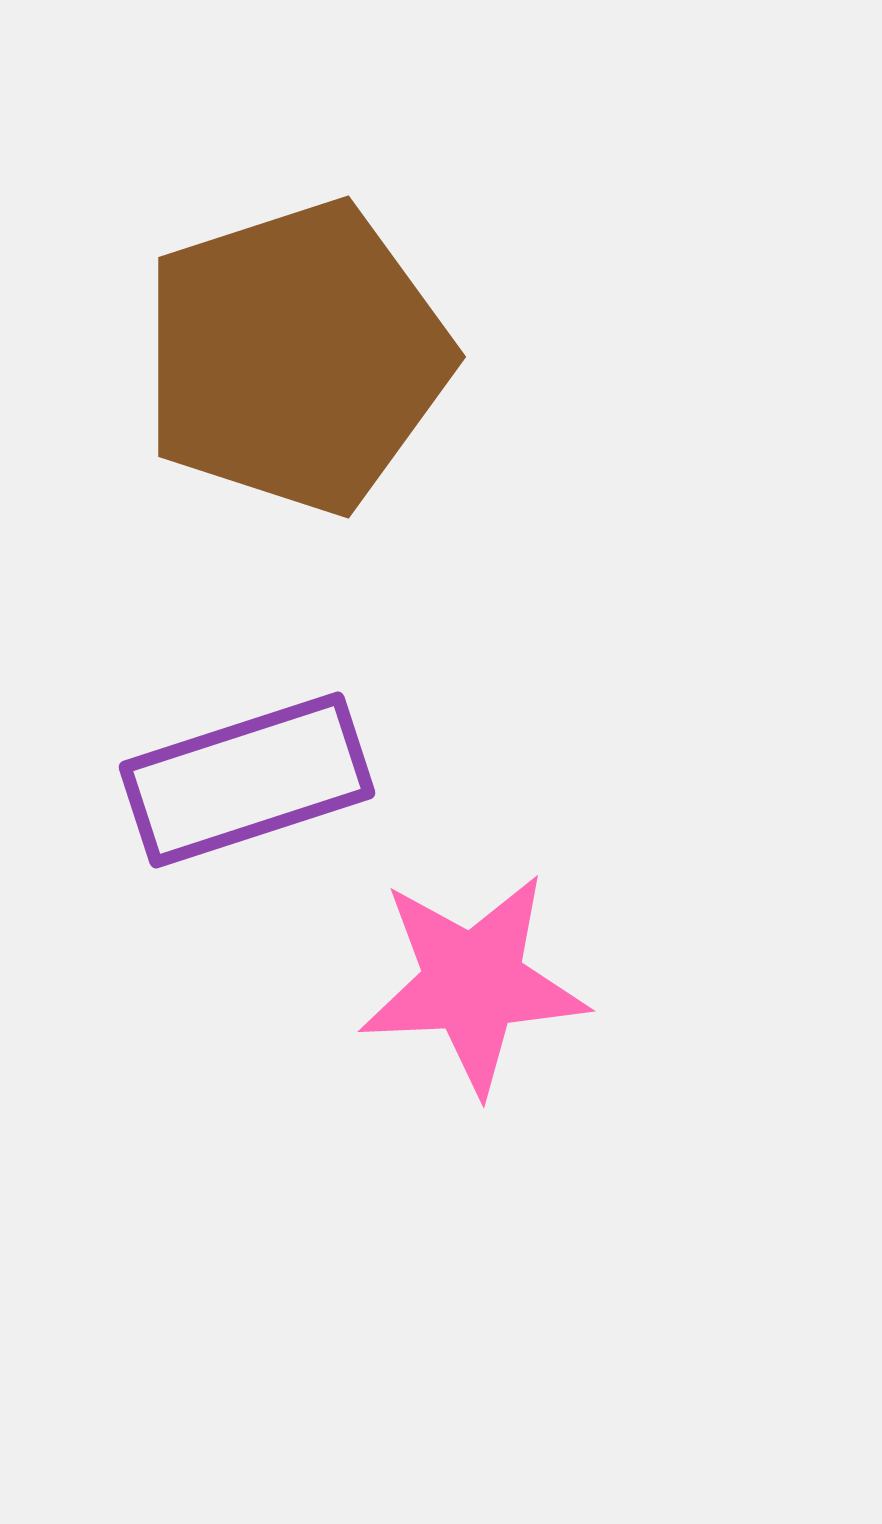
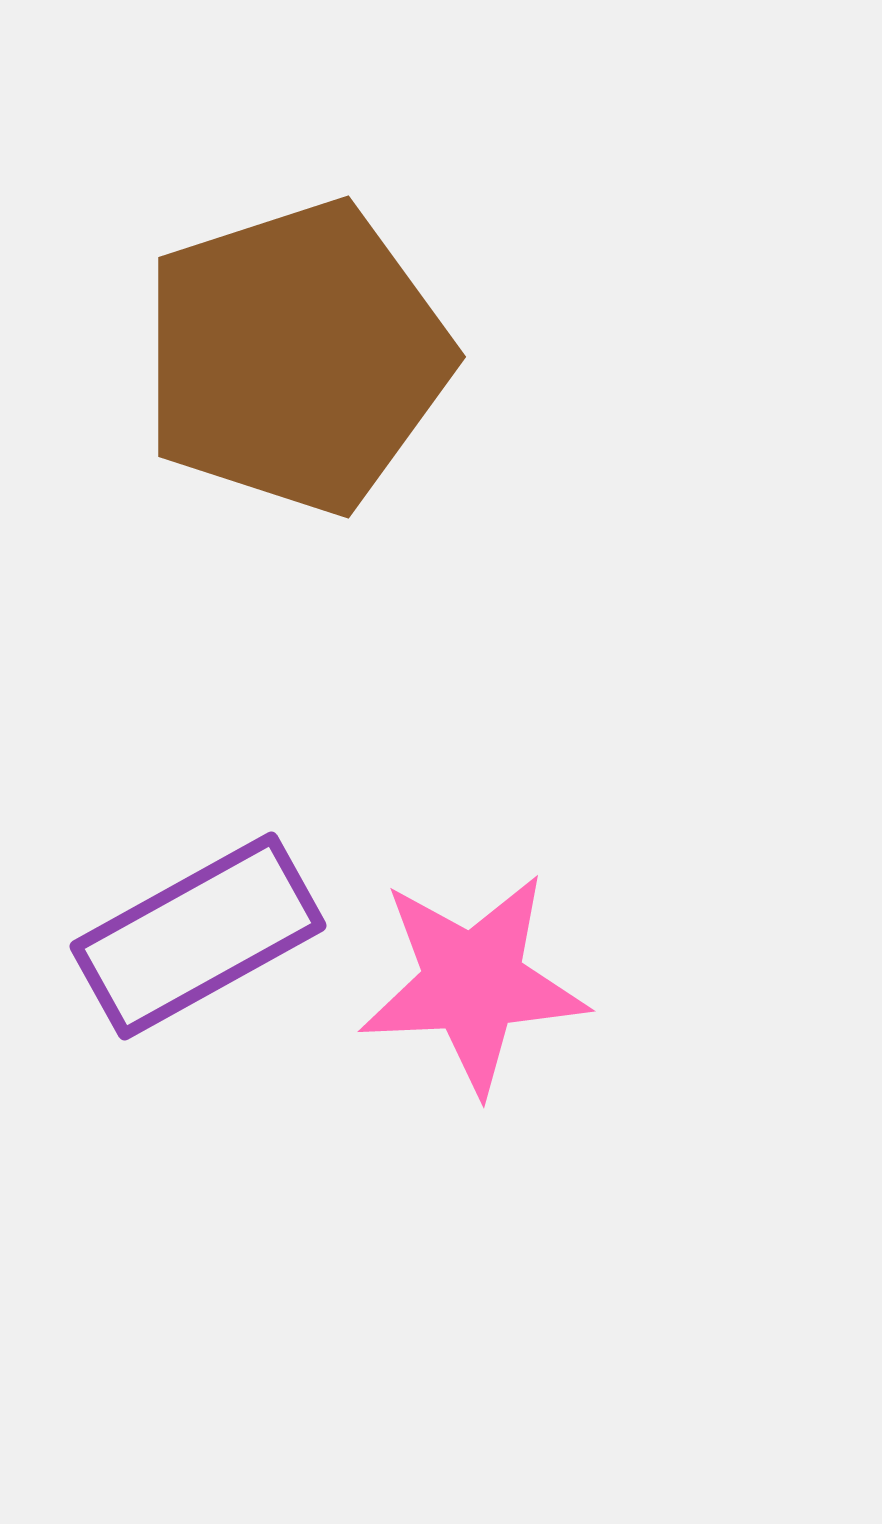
purple rectangle: moved 49 px left, 156 px down; rotated 11 degrees counterclockwise
